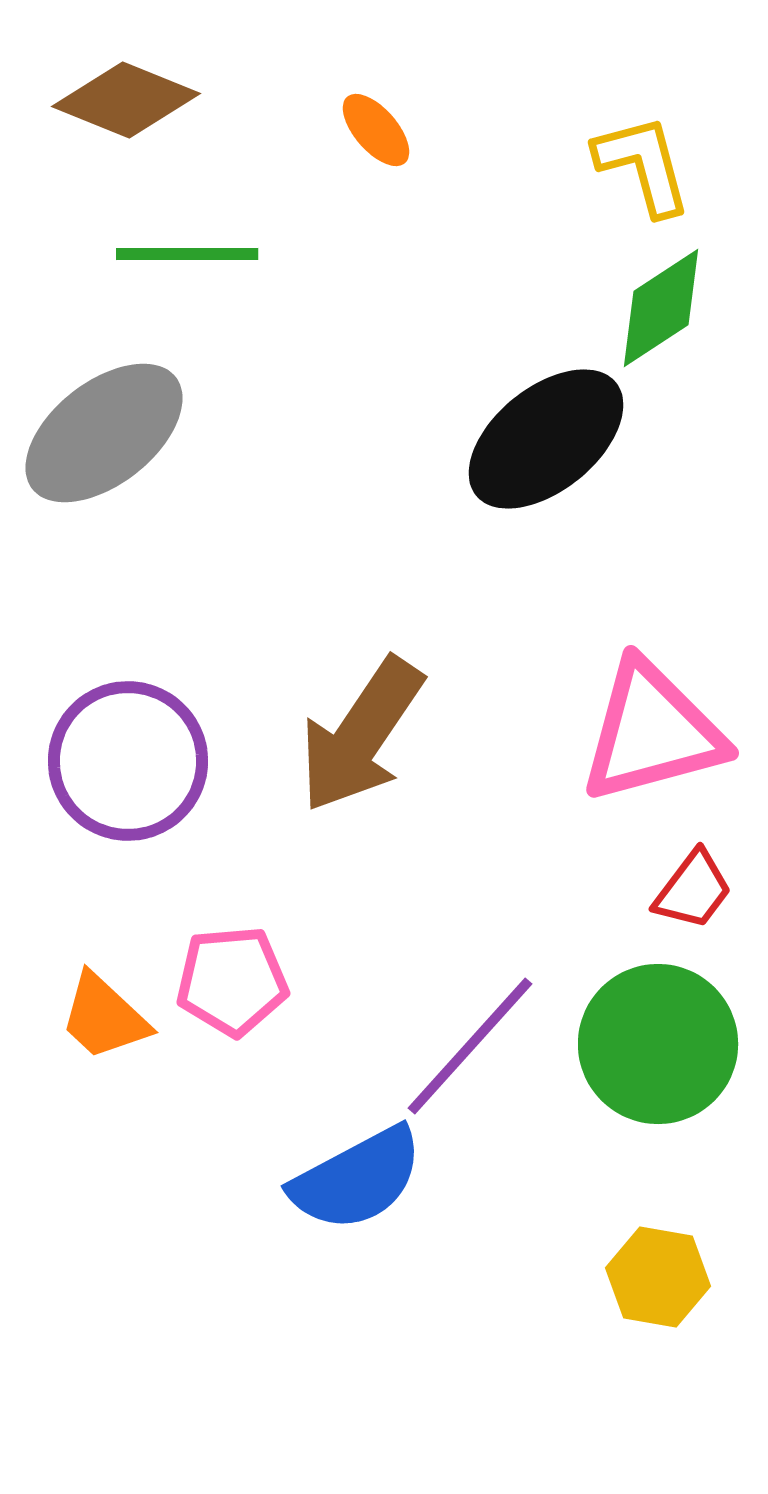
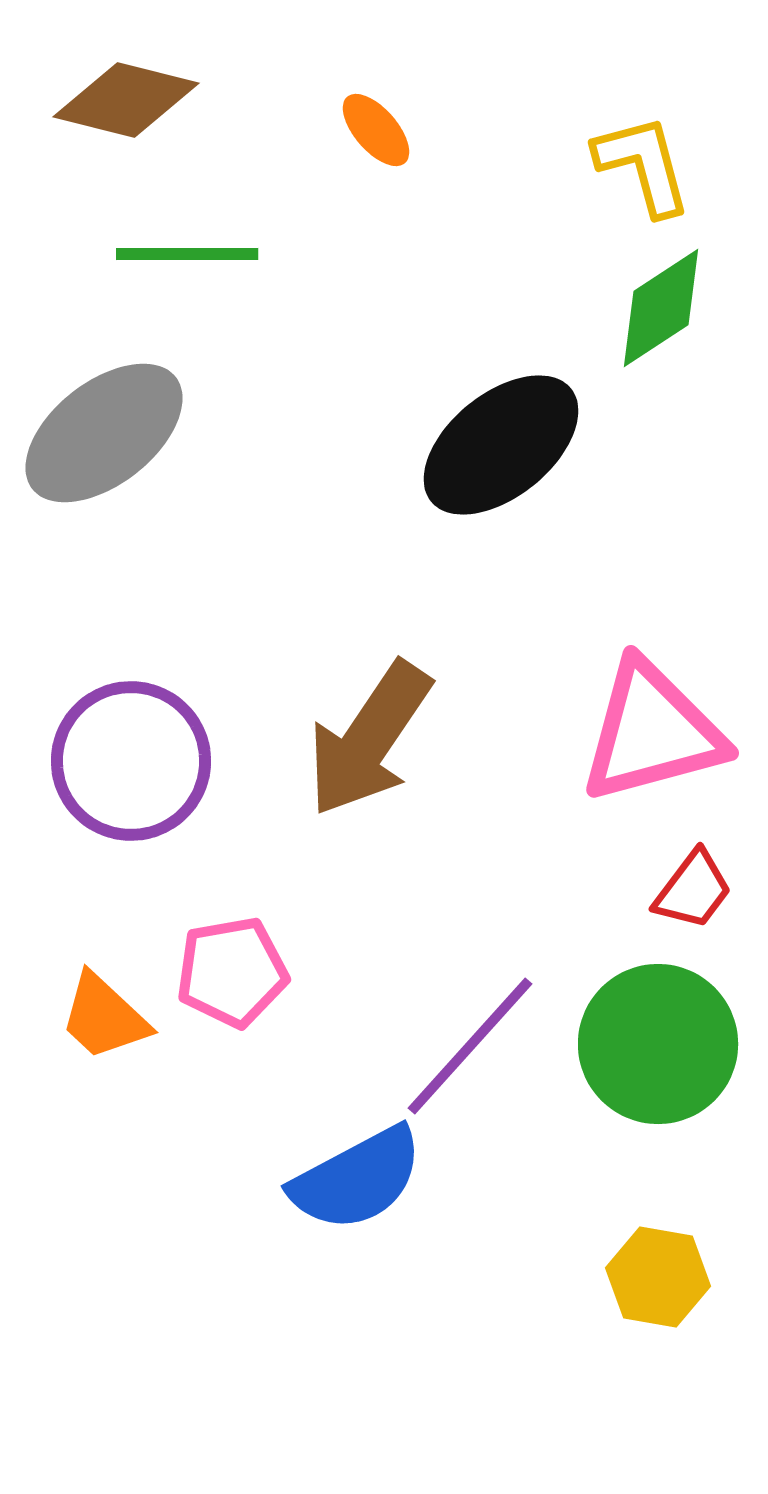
brown diamond: rotated 8 degrees counterclockwise
black ellipse: moved 45 px left, 6 px down
brown arrow: moved 8 px right, 4 px down
purple circle: moved 3 px right
pink pentagon: moved 9 px up; rotated 5 degrees counterclockwise
